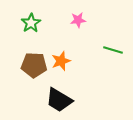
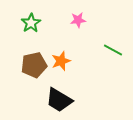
green line: rotated 12 degrees clockwise
brown pentagon: rotated 15 degrees counterclockwise
